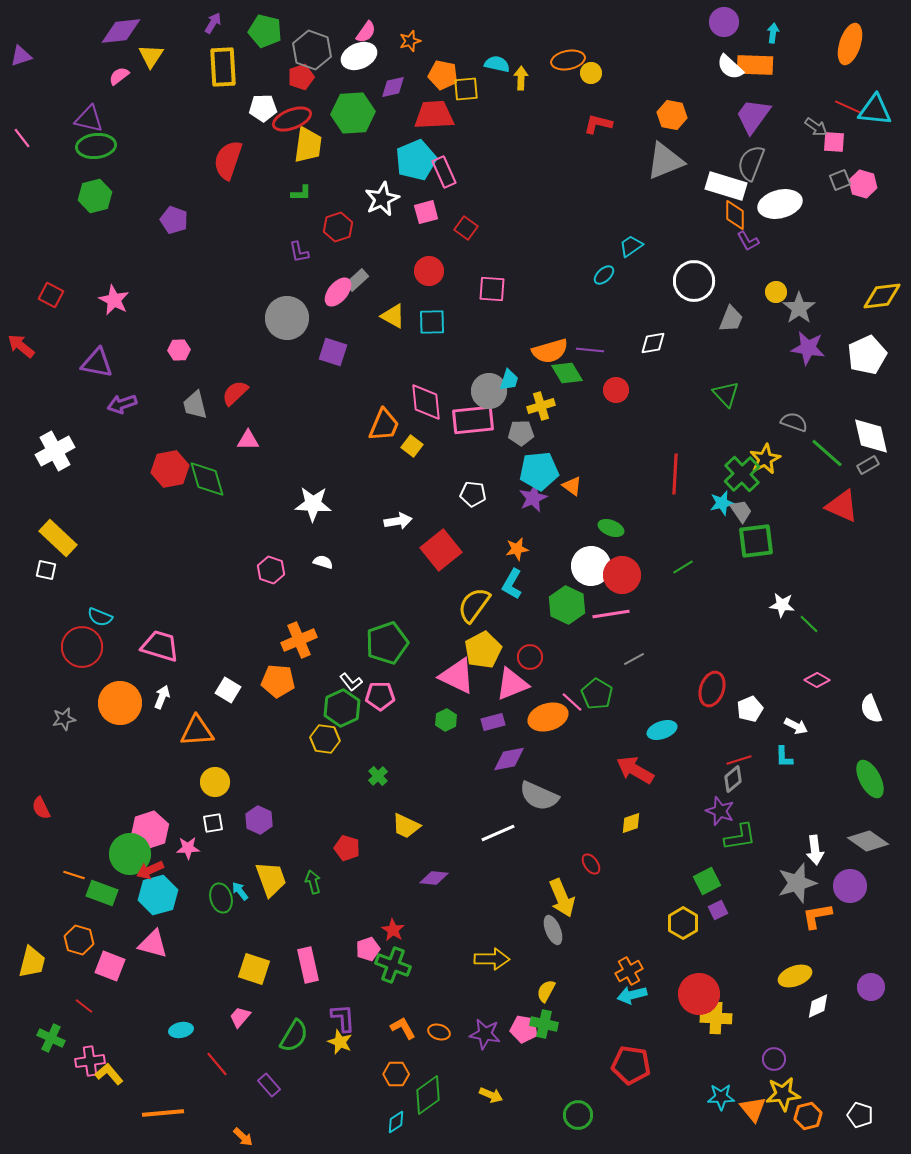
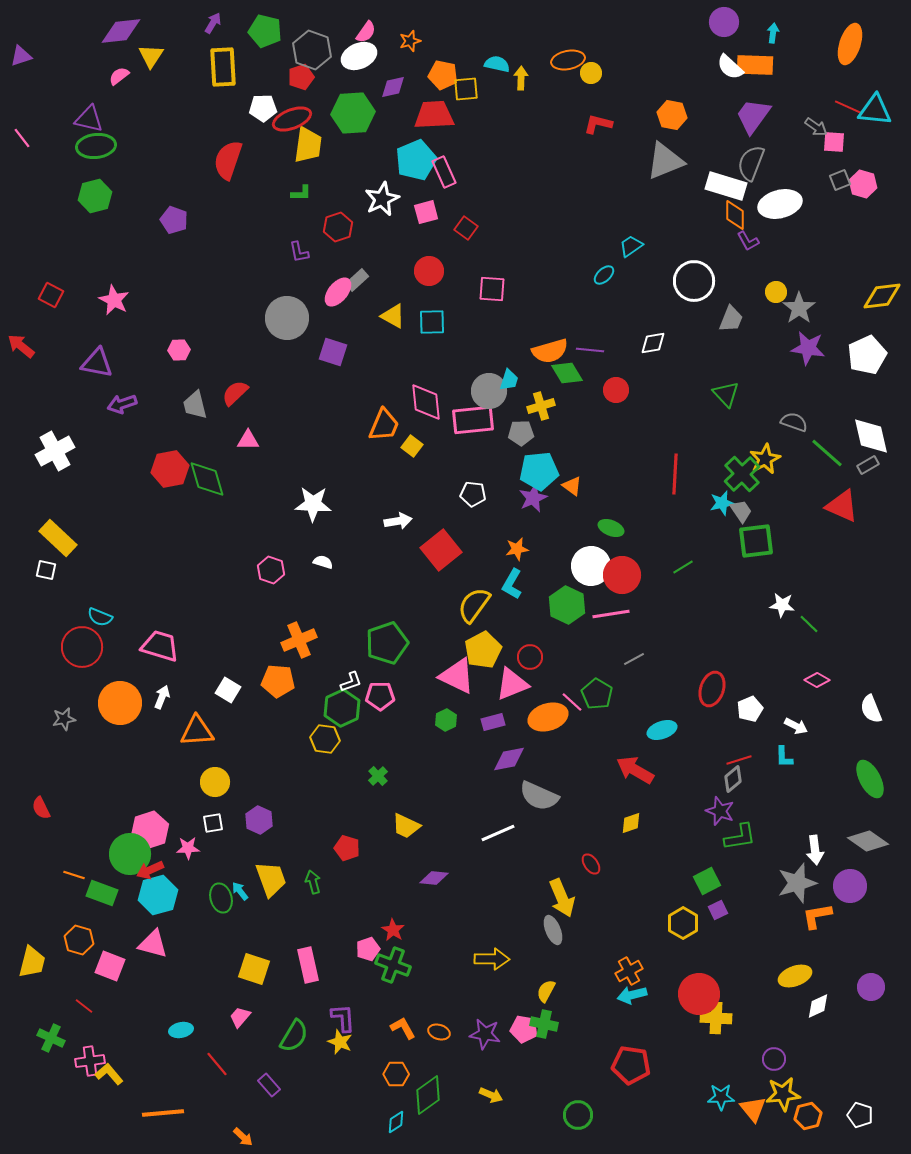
white L-shape at (351, 682): rotated 70 degrees counterclockwise
